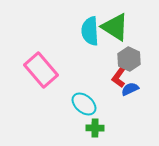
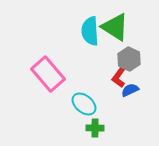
pink rectangle: moved 7 px right, 4 px down
blue semicircle: moved 1 px down
